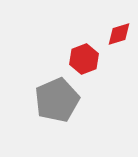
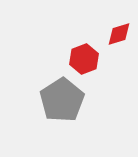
gray pentagon: moved 5 px right; rotated 9 degrees counterclockwise
